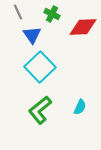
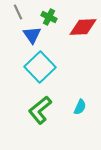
green cross: moved 3 px left, 3 px down
